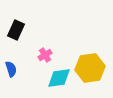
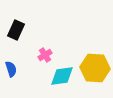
yellow hexagon: moved 5 px right; rotated 12 degrees clockwise
cyan diamond: moved 3 px right, 2 px up
